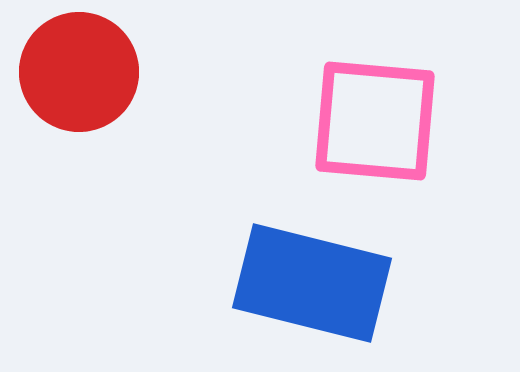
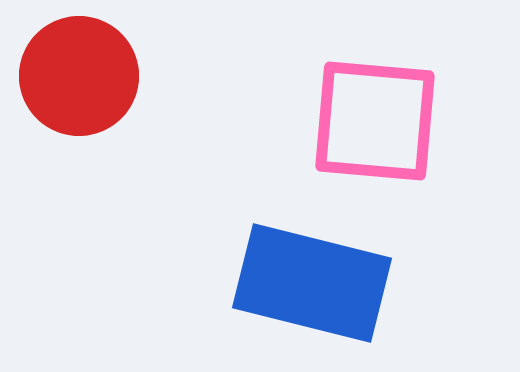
red circle: moved 4 px down
